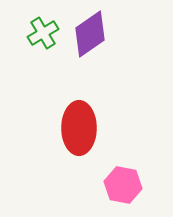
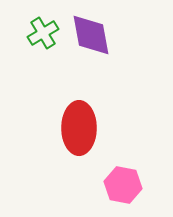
purple diamond: moved 1 px right, 1 px down; rotated 66 degrees counterclockwise
